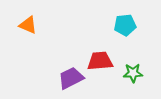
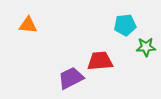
orange triangle: rotated 18 degrees counterclockwise
green star: moved 13 px right, 26 px up
